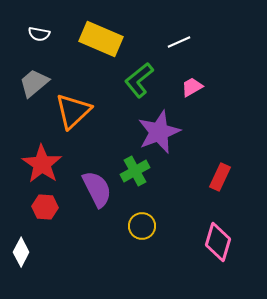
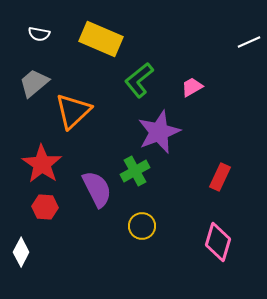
white line: moved 70 px right
